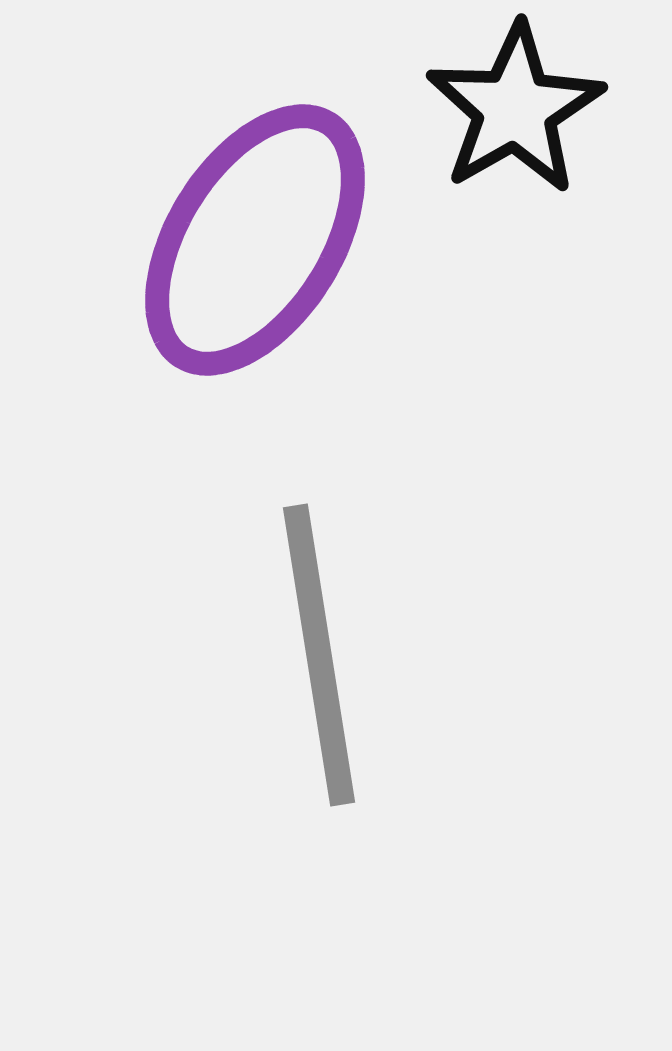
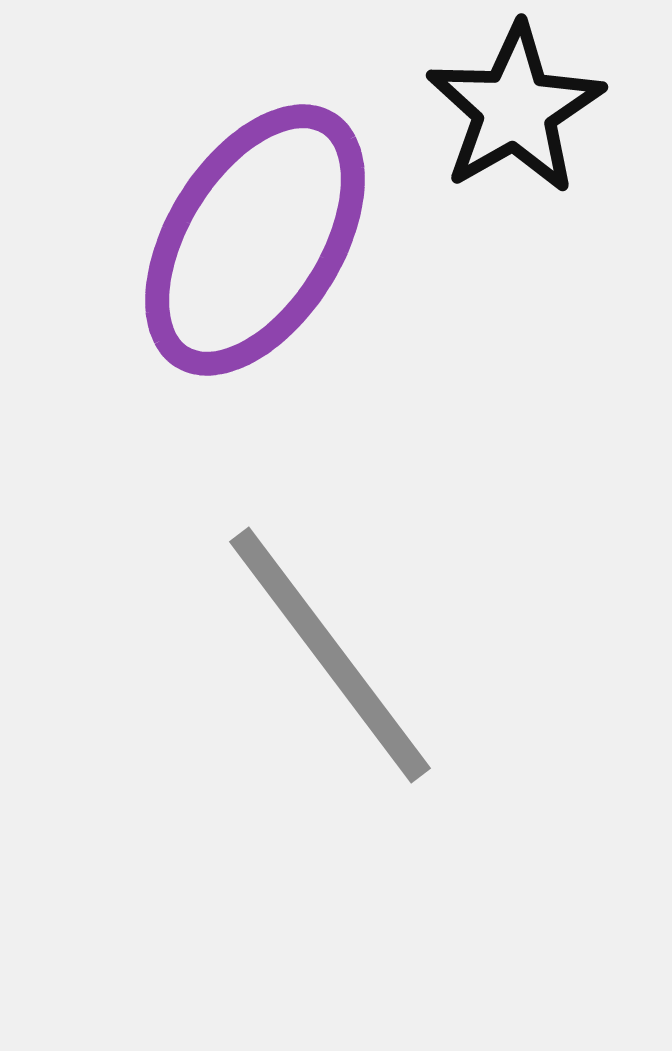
gray line: moved 11 px right; rotated 28 degrees counterclockwise
